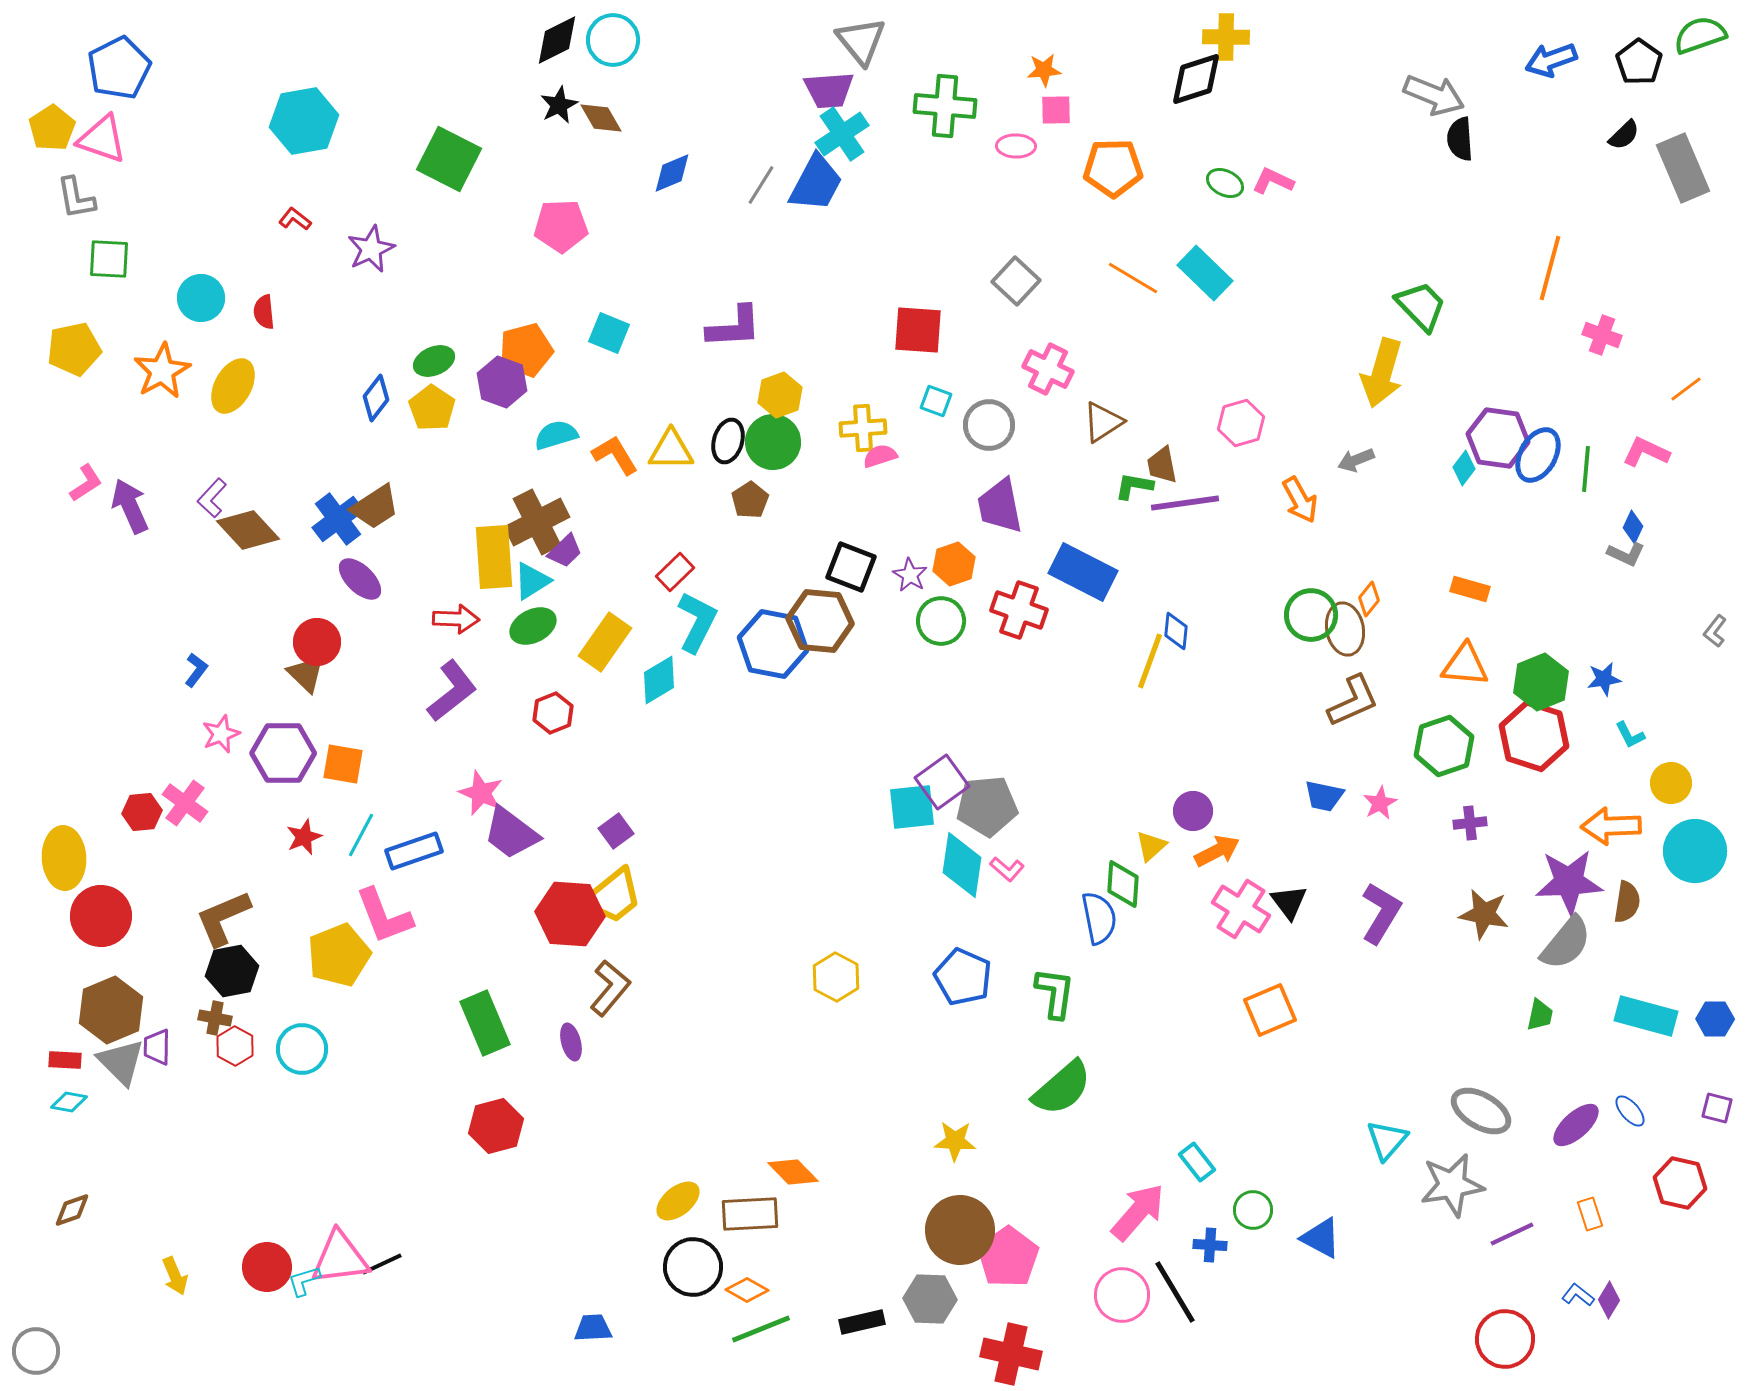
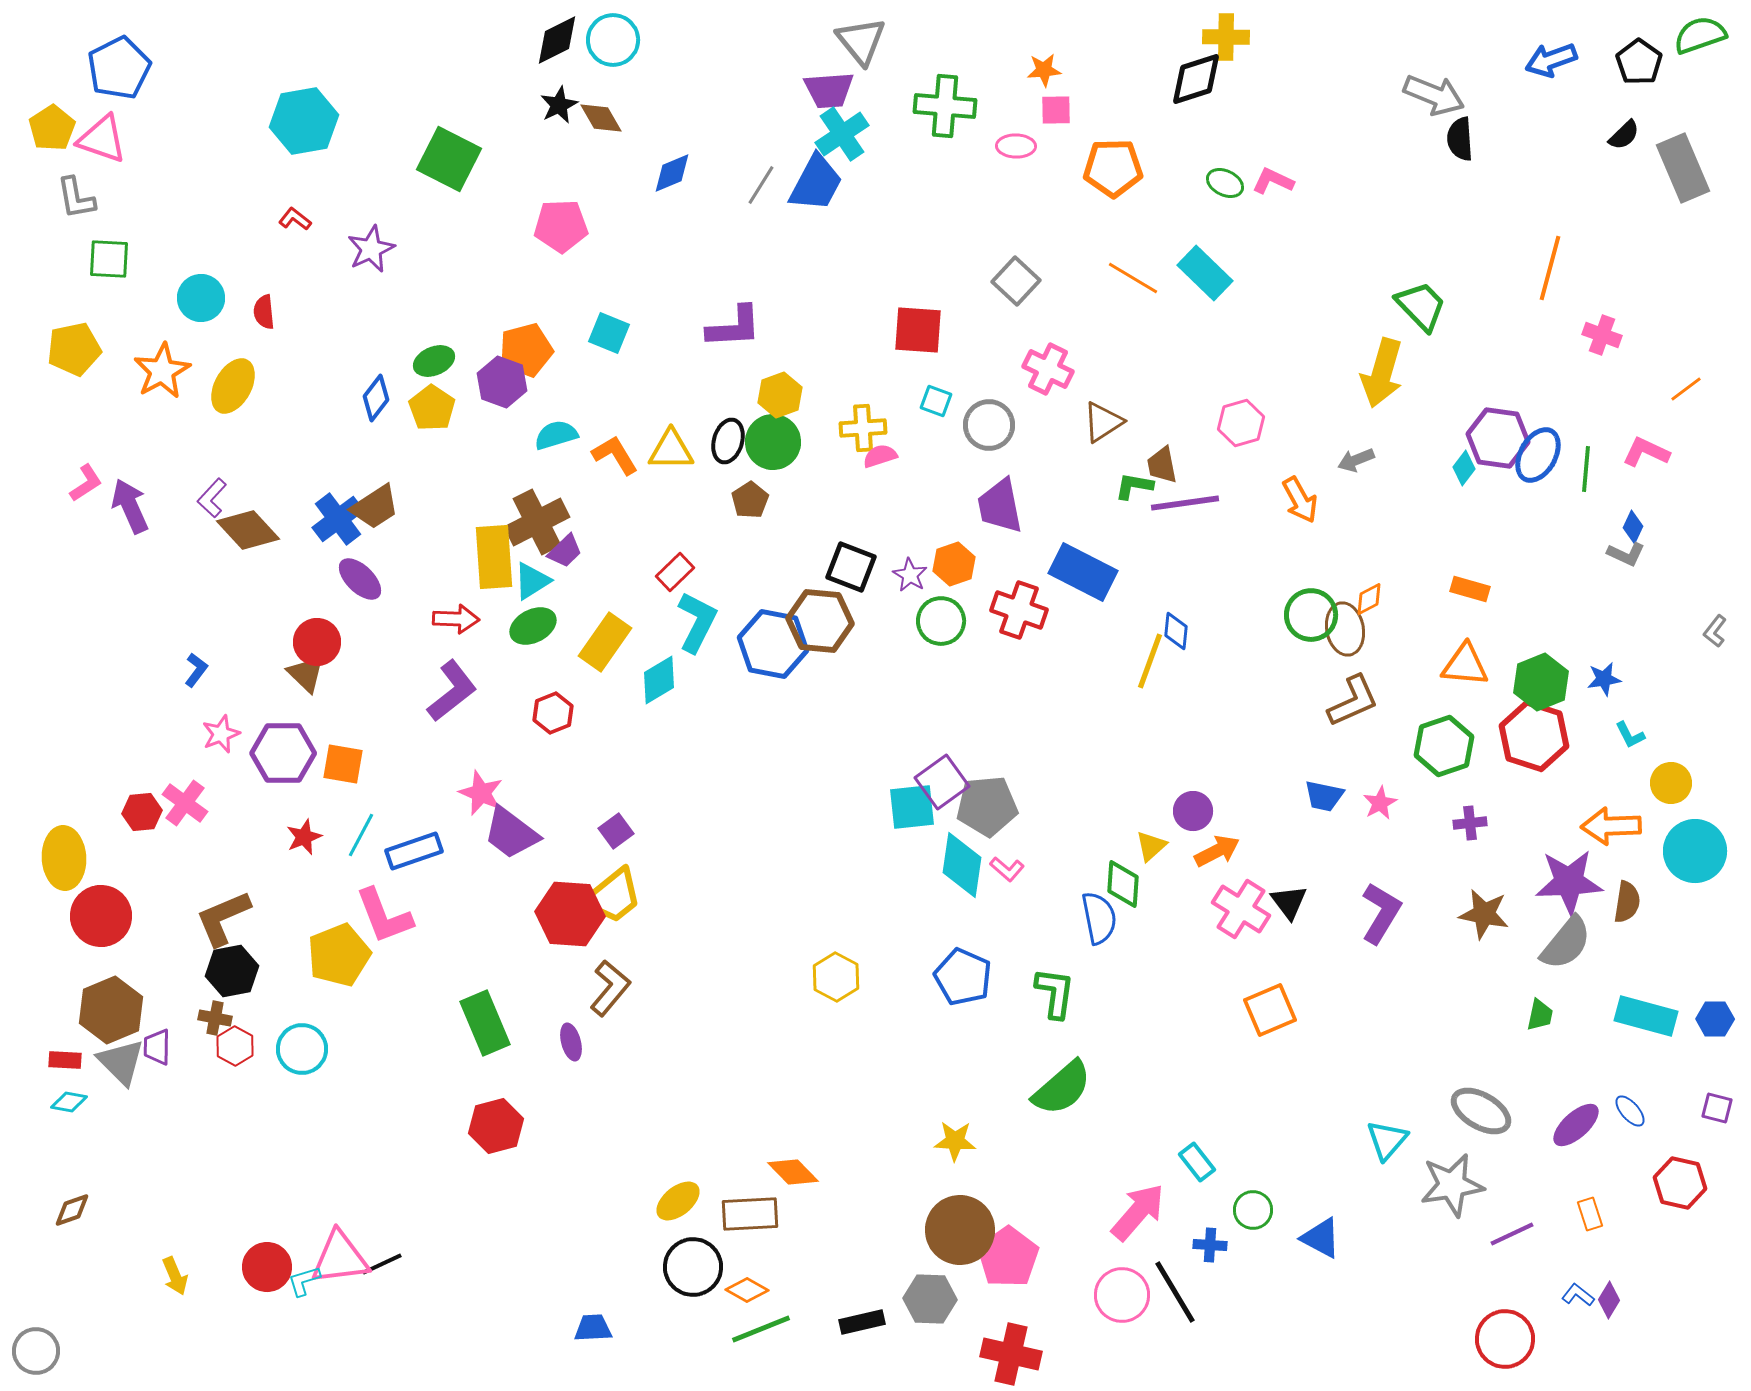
orange diamond at (1369, 599): rotated 24 degrees clockwise
